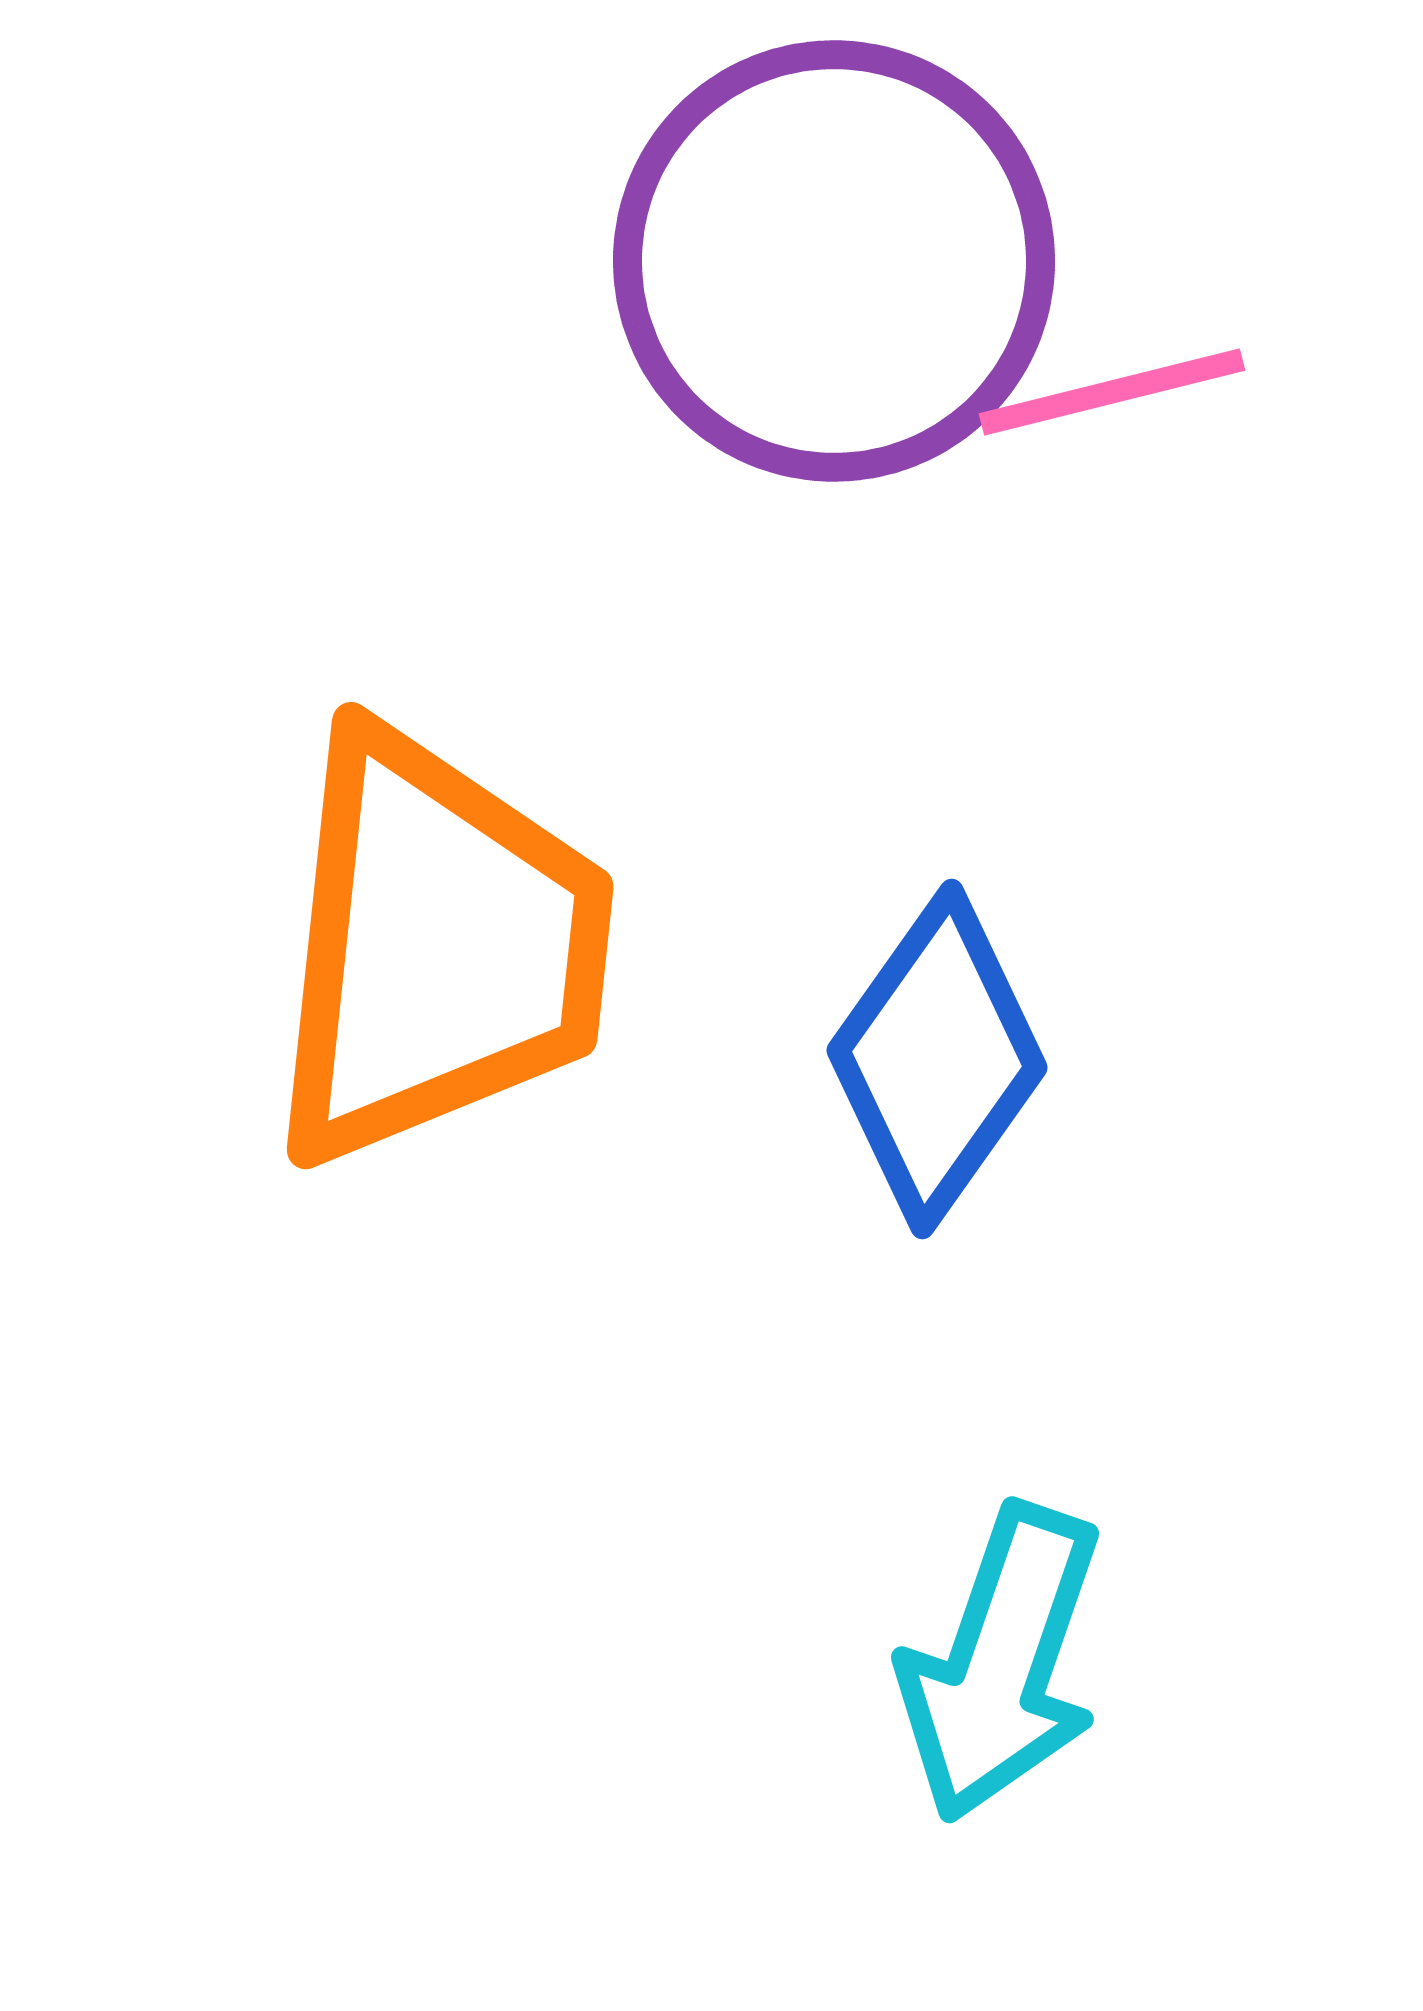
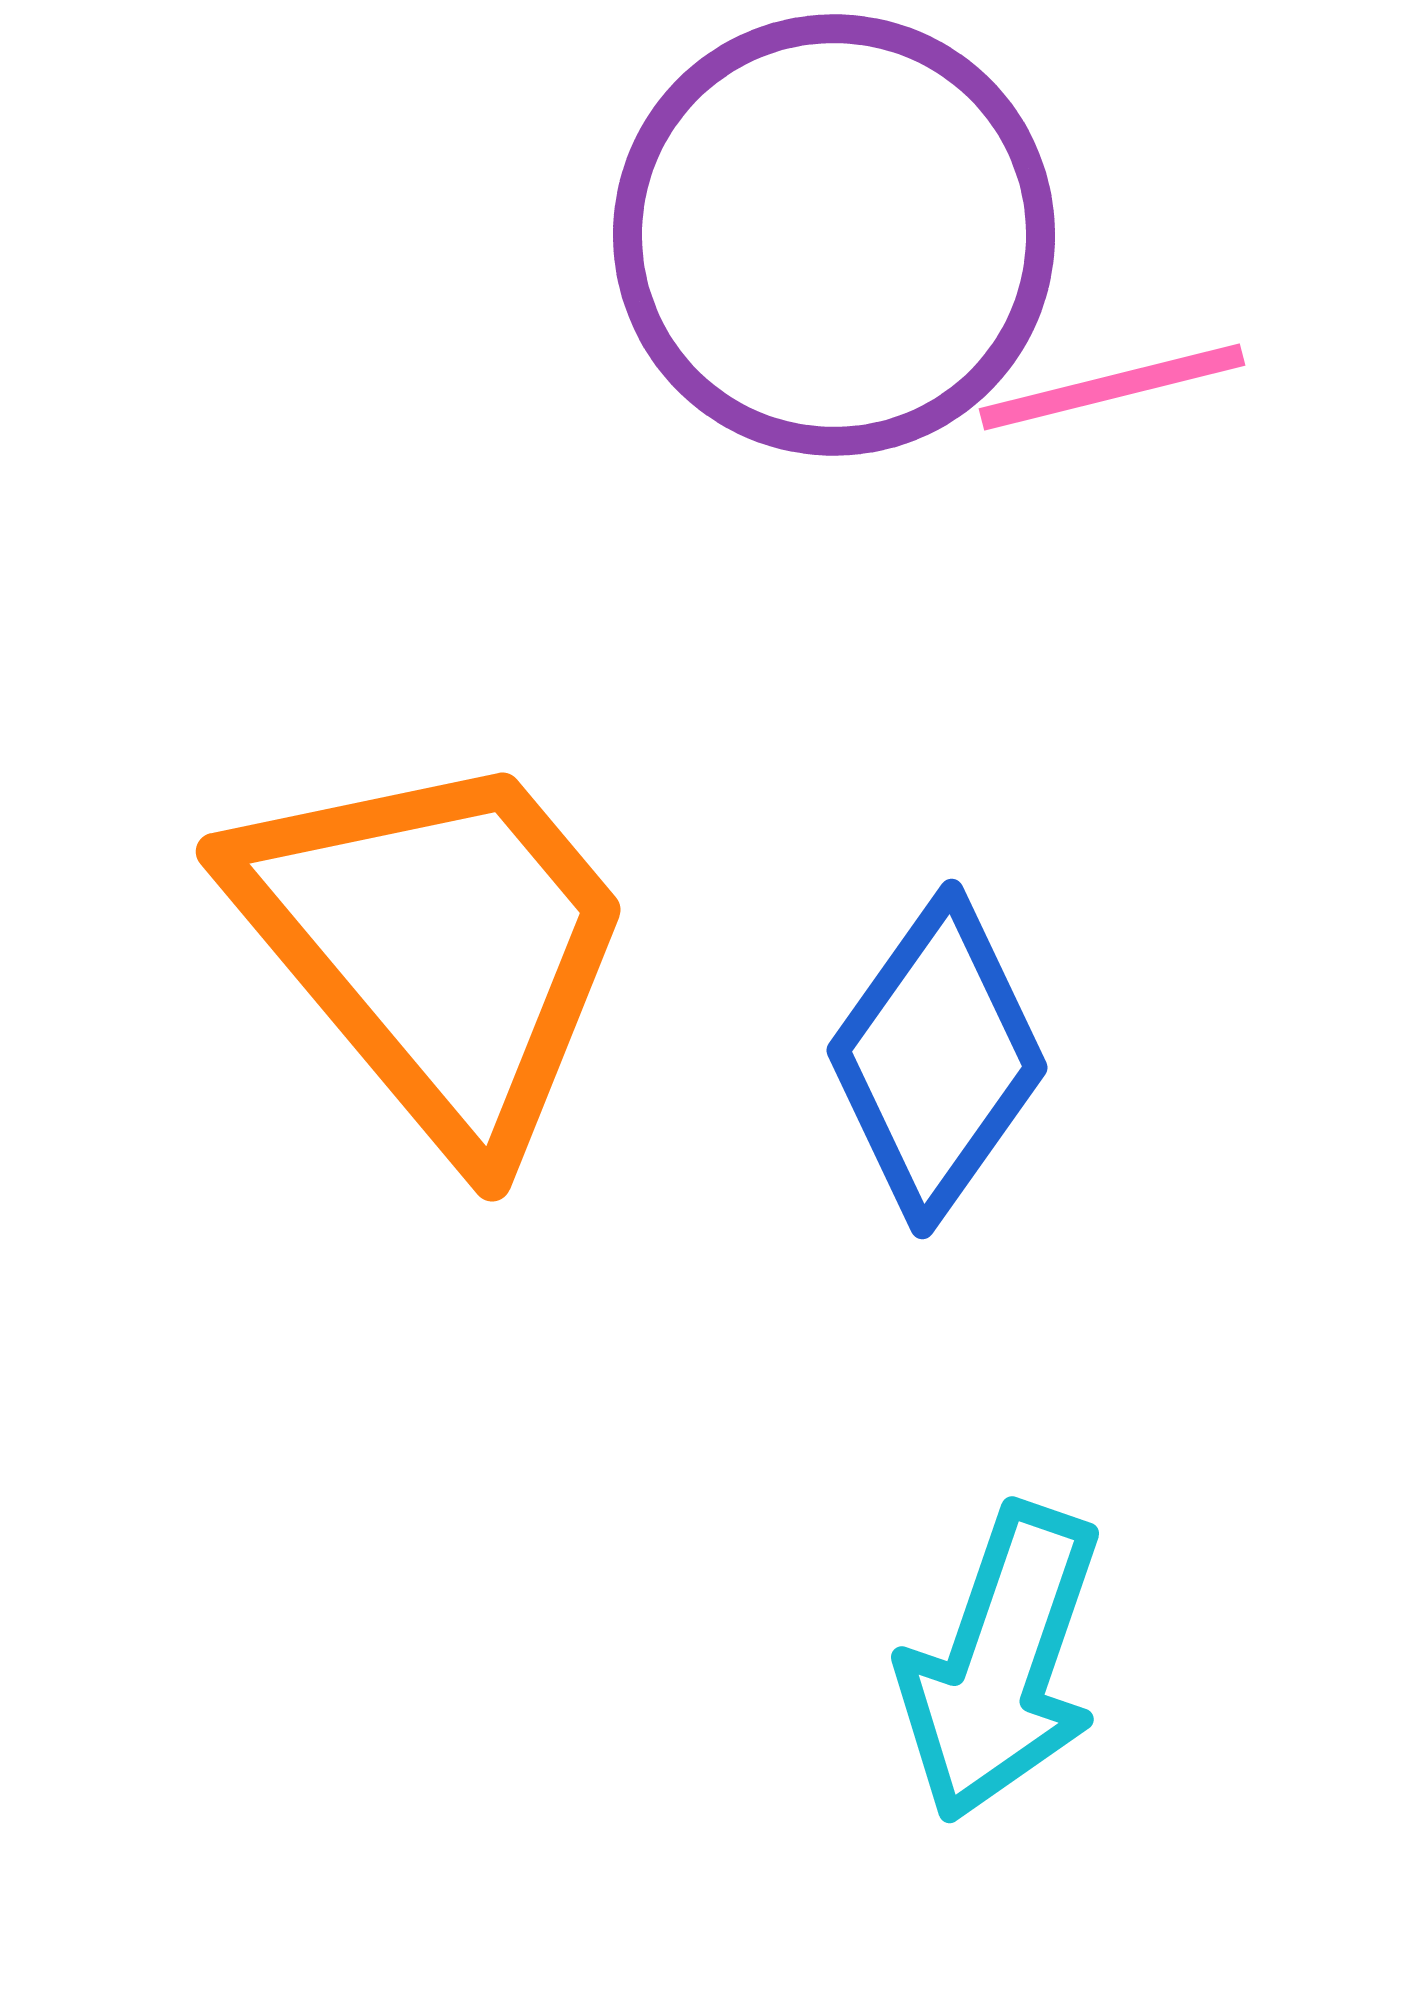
purple circle: moved 26 px up
pink line: moved 5 px up
orange trapezoid: rotated 46 degrees counterclockwise
